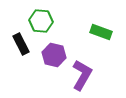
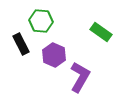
green rectangle: rotated 15 degrees clockwise
purple hexagon: rotated 10 degrees clockwise
purple L-shape: moved 2 px left, 2 px down
